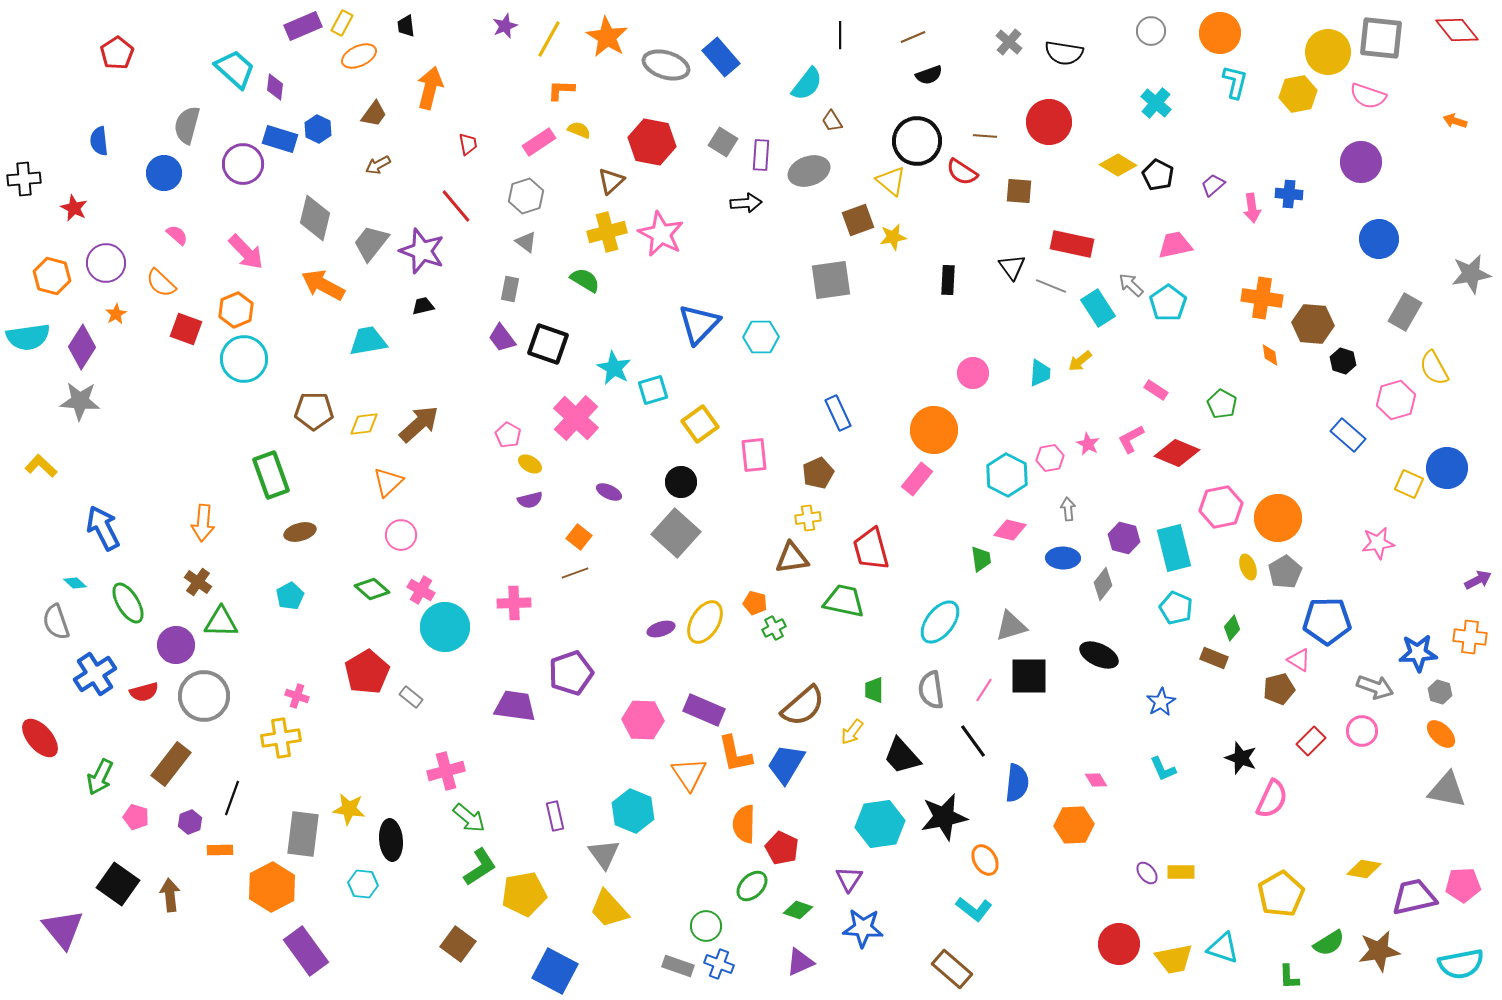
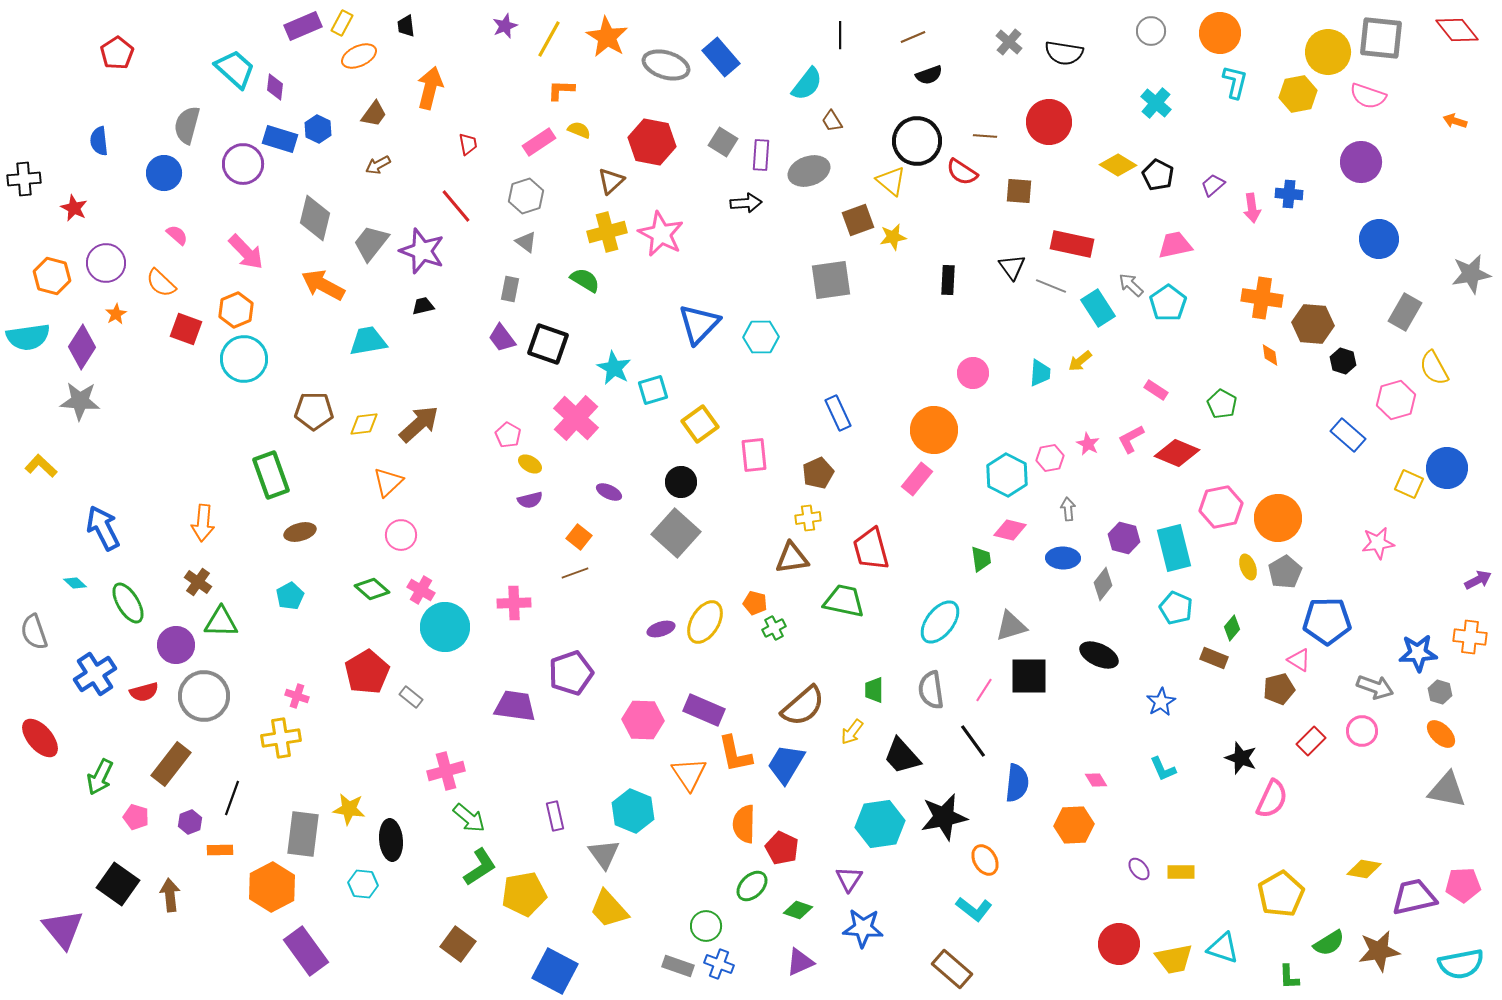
gray semicircle at (56, 622): moved 22 px left, 10 px down
purple ellipse at (1147, 873): moved 8 px left, 4 px up
